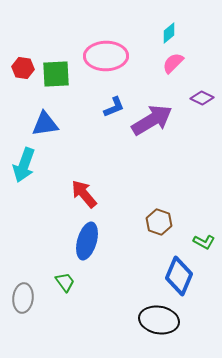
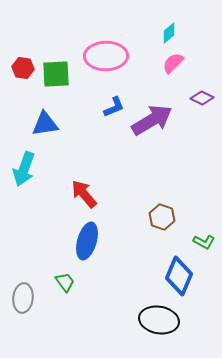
cyan arrow: moved 4 px down
brown hexagon: moved 3 px right, 5 px up
